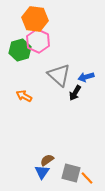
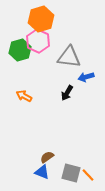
orange hexagon: moved 6 px right; rotated 25 degrees counterclockwise
gray triangle: moved 10 px right, 18 px up; rotated 35 degrees counterclockwise
black arrow: moved 8 px left
brown semicircle: moved 3 px up
blue triangle: rotated 42 degrees counterclockwise
orange line: moved 1 px right, 3 px up
